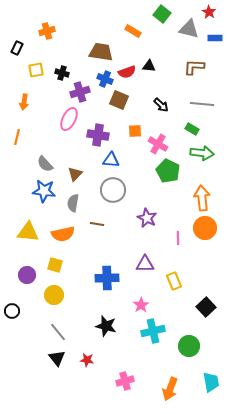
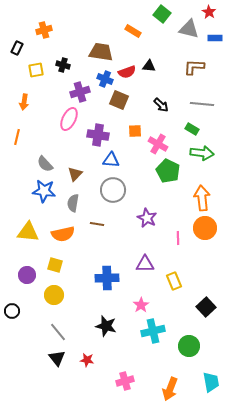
orange cross at (47, 31): moved 3 px left, 1 px up
black cross at (62, 73): moved 1 px right, 8 px up
